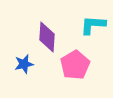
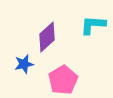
purple diamond: rotated 44 degrees clockwise
pink pentagon: moved 12 px left, 15 px down
